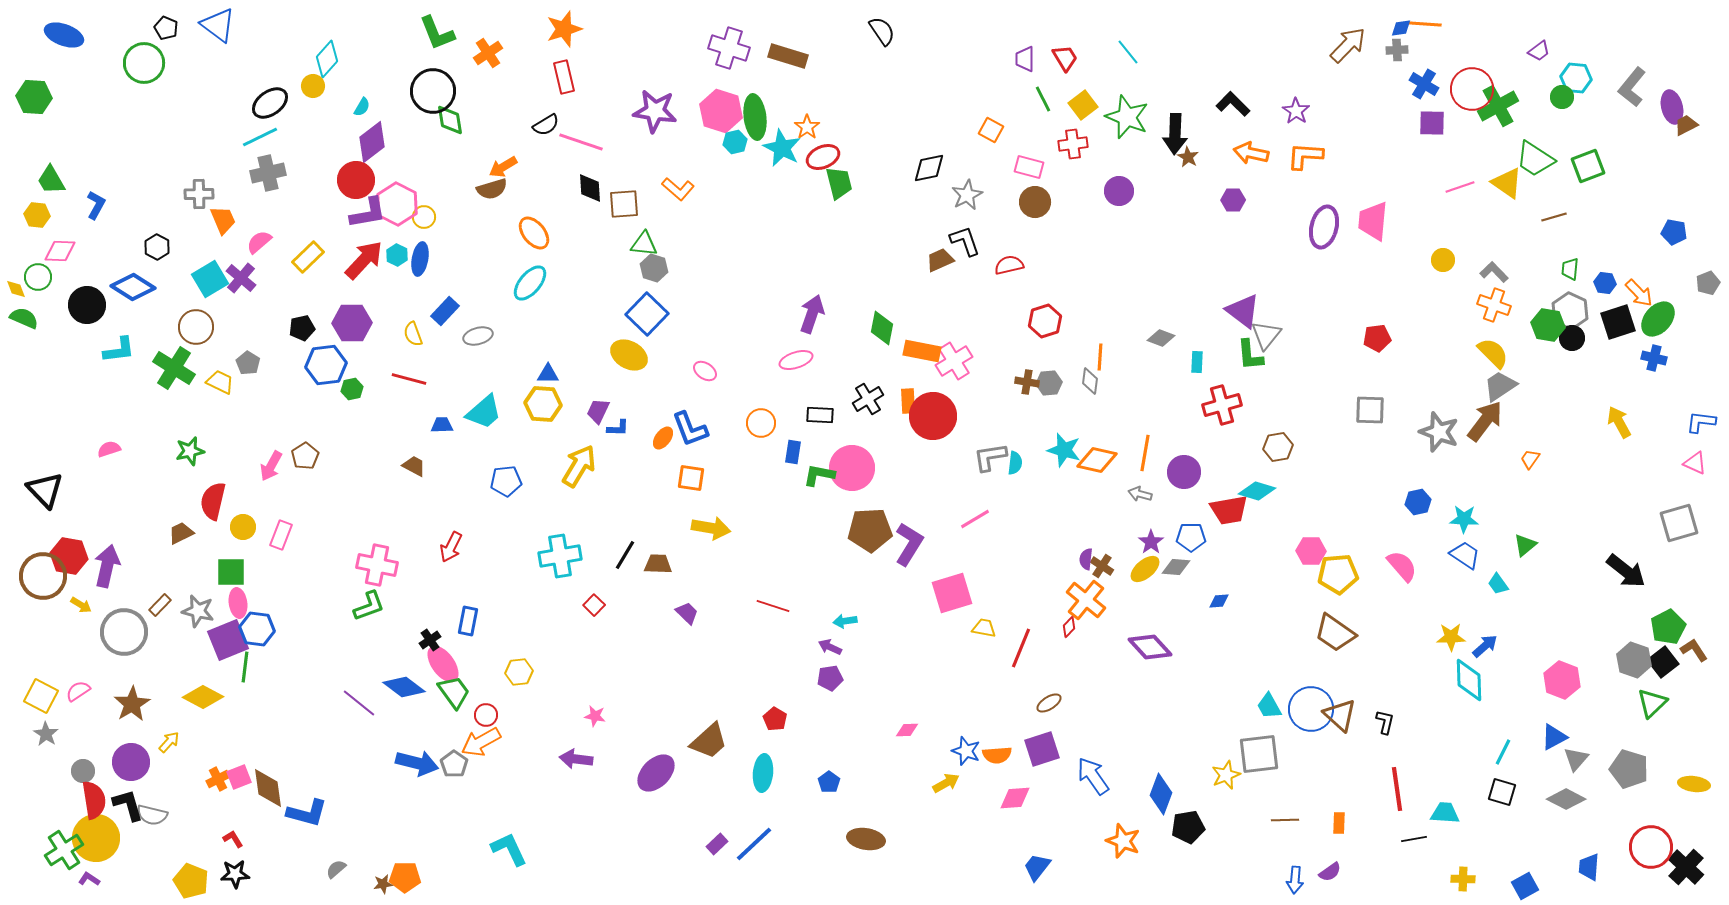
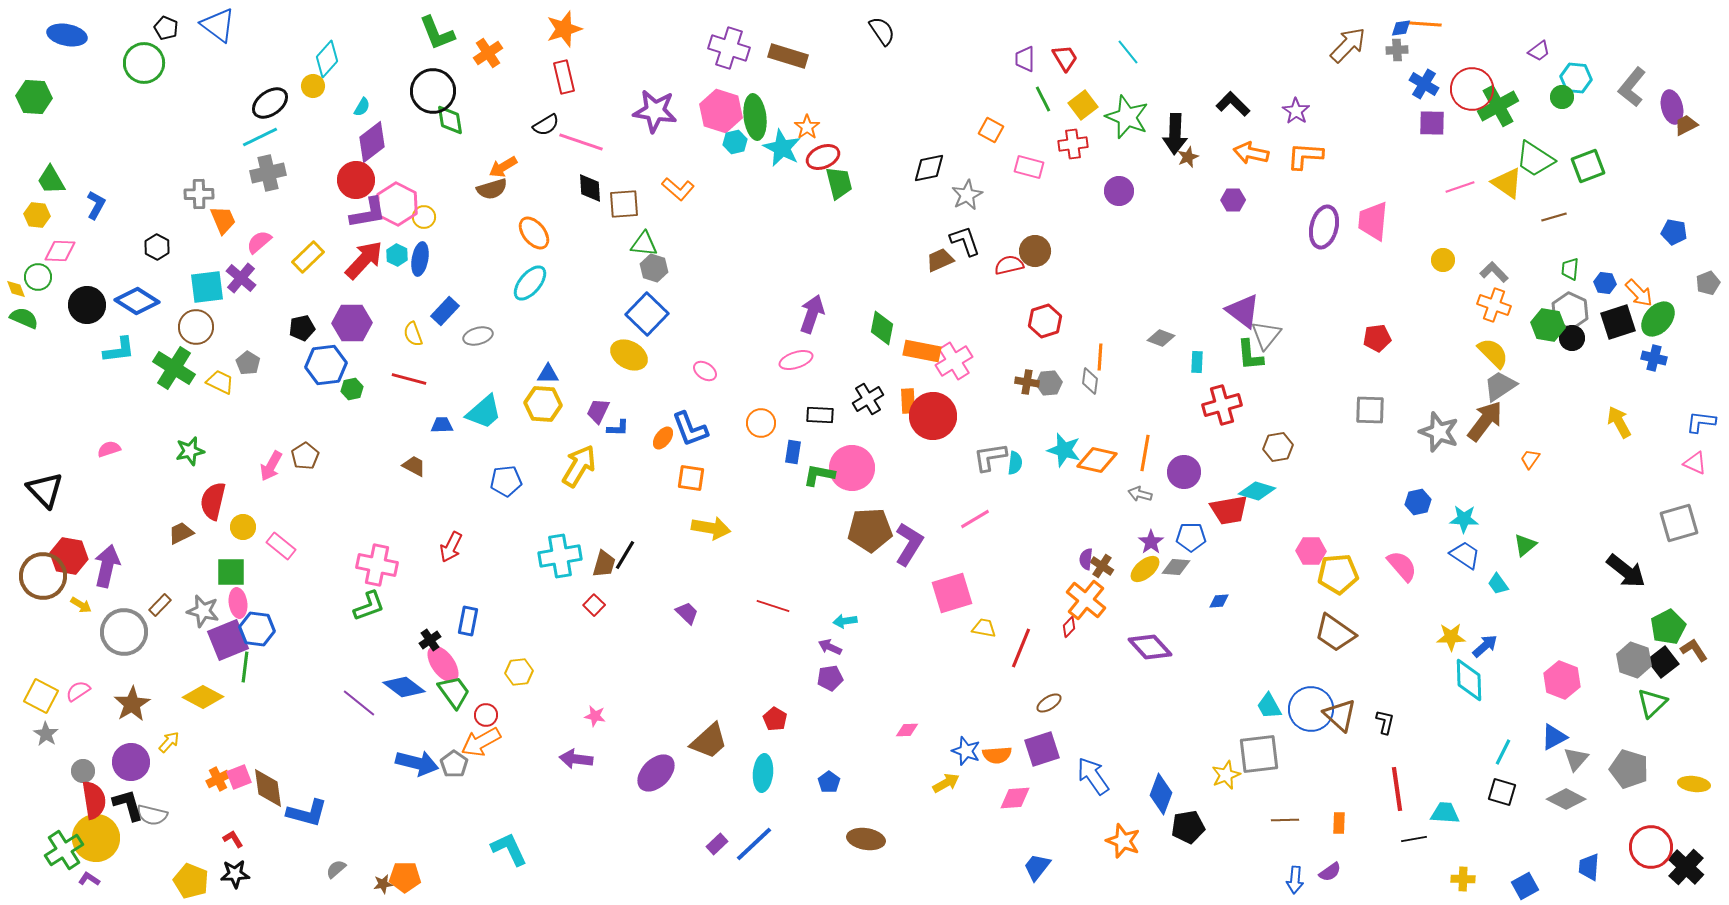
blue ellipse at (64, 35): moved 3 px right; rotated 9 degrees counterclockwise
brown star at (1188, 157): rotated 20 degrees clockwise
brown circle at (1035, 202): moved 49 px down
cyan square at (210, 279): moved 3 px left, 8 px down; rotated 24 degrees clockwise
blue diamond at (133, 287): moved 4 px right, 14 px down
pink rectangle at (281, 535): moved 11 px down; rotated 72 degrees counterclockwise
brown trapezoid at (658, 564): moved 54 px left; rotated 104 degrees clockwise
gray star at (198, 611): moved 5 px right
